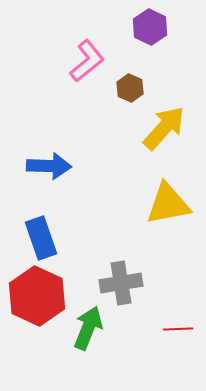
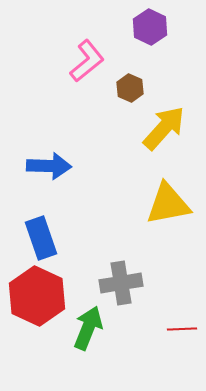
red line: moved 4 px right
